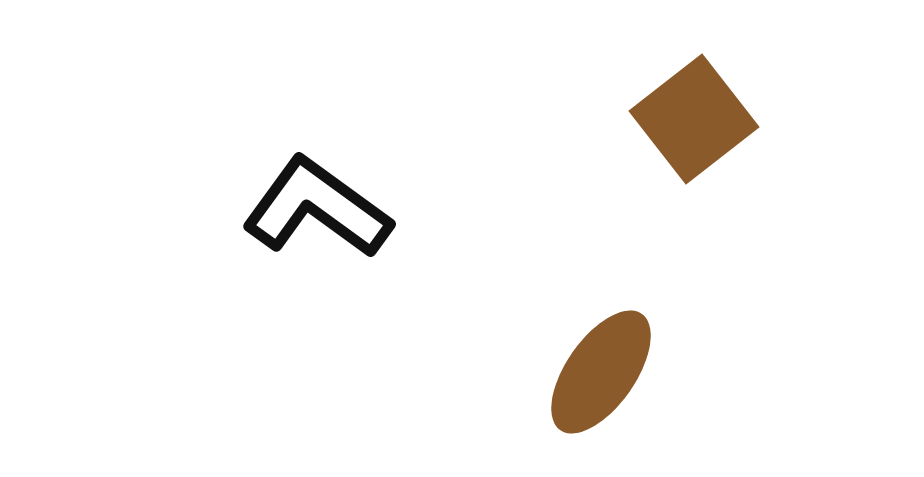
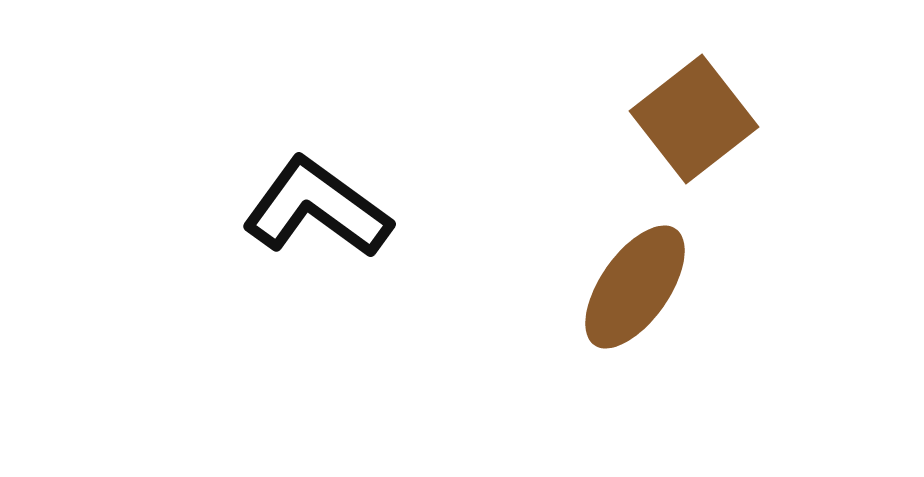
brown ellipse: moved 34 px right, 85 px up
